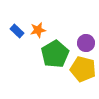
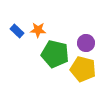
orange star: rotated 14 degrees clockwise
green pentagon: rotated 28 degrees counterclockwise
